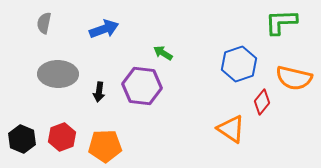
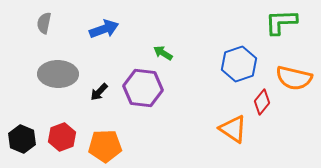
purple hexagon: moved 1 px right, 2 px down
black arrow: rotated 36 degrees clockwise
orange triangle: moved 2 px right
